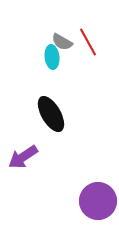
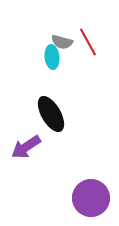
gray semicircle: rotated 15 degrees counterclockwise
purple arrow: moved 3 px right, 10 px up
purple circle: moved 7 px left, 3 px up
